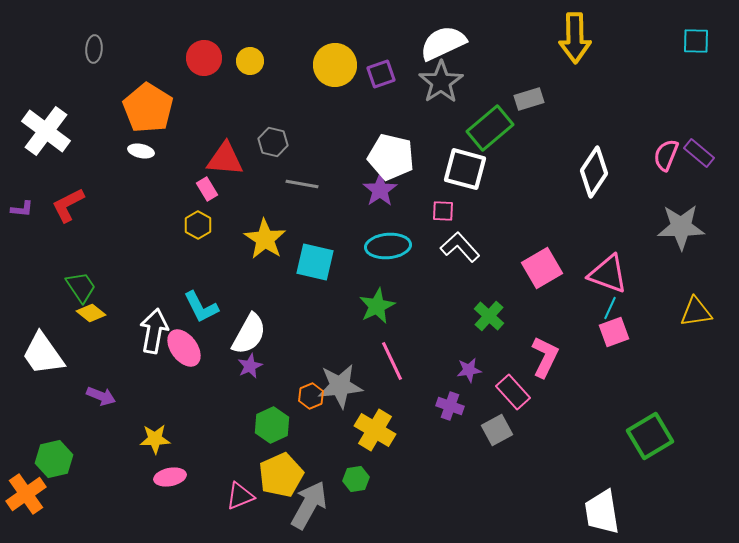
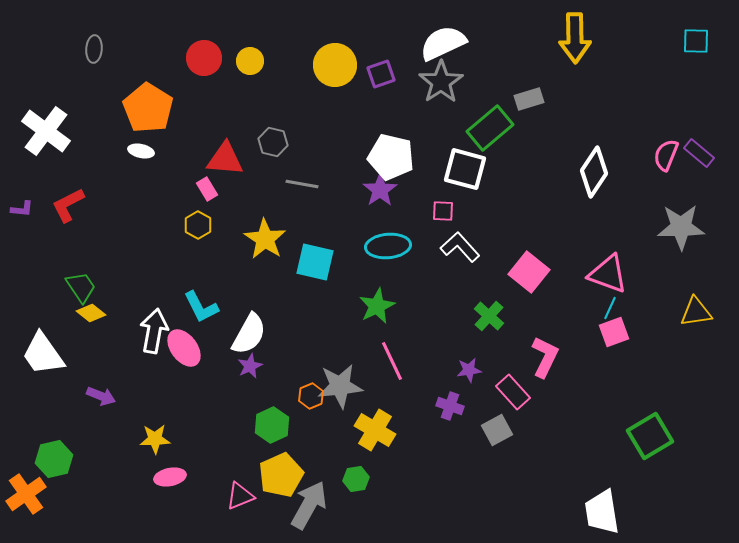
pink square at (542, 268): moved 13 px left, 4 px down; rotated 21 degrees counterclockwise
